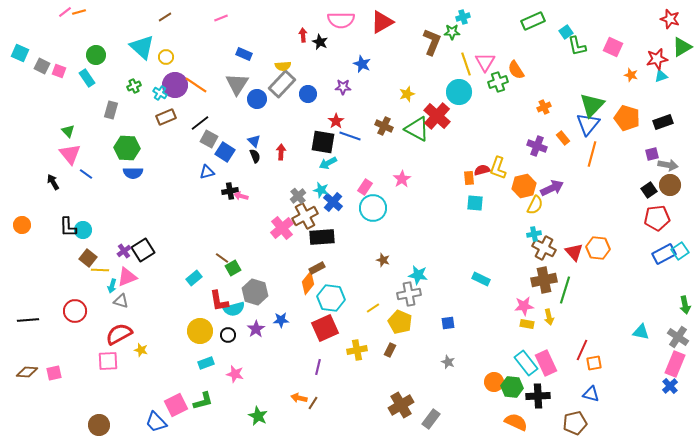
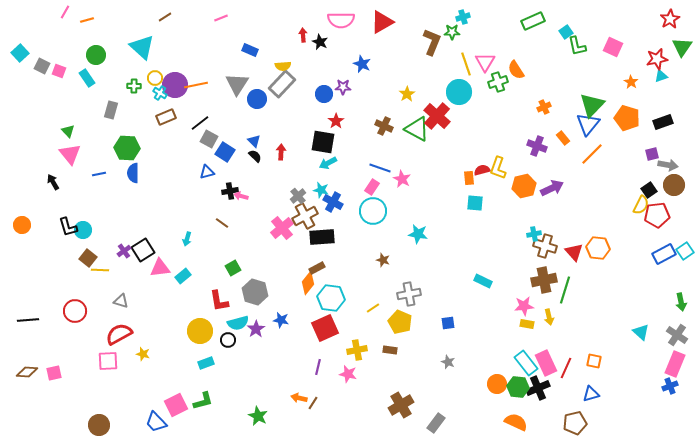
pink line at (65, 12): rotated 24 degrees counterclockwise
orange line at (79, 12): moved 8 px right, 8 px down
red star at (670, 19): rotated 24 degrees clockwise
green triangle at (682, 47): rotated 25 degrees counterclockwise
cyan square at (20, 53): rotated 24 degrees clockwise
blue rectangle at (244, 54): moved 6 px right, 4 px up
yellow circle at (166, 57): moved 11 px left, 21 px down
orange star at (631, 75): moved 7 px down; rotated 16 degrees clockwise
orange line at (196, 85): rotated 45 degrees counterclockwise
green cross at (134, 86): rotated 24 degrees clockwise
blue circle at (308, 94): moved 16 px right
yellow star at (407, 94): rotated 14 degrees counterclockwise
blue line at (350, 136): moved 30 px right, 32 px down
orange line at (592, 154): rotated 30 degrees clockwise
black semicircle at (255, 156): rotated 24 degrees counterclockwise
blue semicircle at (133, 173): rotated 90 degrees clockwise
blue line at (86, 174): moved 13 px right; rotated 48 degrees counterclockwise
pink star at (402, 179): rotated 12 degrees counterclockwise
brown circle at (670, 185): moved 4 px right
pink rectangle at (365, 187): moved 7 px right
blue cross at (333, 202): rotated 12 degrees counterclockwise
yellow semicircle at (535, 205): moved 106 px right
cyan circle at (373, 208): moved 3 px down
red pentagon at (657, 218): moved 3 px up
black L-shape at (68, 227): rotated 15 degrees counterclockwise
brown cross at (544, 248): moved 1 px right, 2 px up; rotated 10 degrees counterclockwise
cyan square at (680, 251): moved 5 px right
brown line at (222, 258): moved 35 px up
cyan star at (418, 275): moved 41 px up
pink triangle at (127, 277): moved 33 px right, 9 px up; rotated 15 degrees clockwise
cyan rectangle at (194, 278): moved 11 px left, 2 px up
cyan rectangle at (481, 279): moved 2 px right, 2 px down
cyan arrow at (112, 286): moved 75 px right, 47 px up
green arrow at (685, 305): moved 4 px left, 3 px up
cyan semicircle at (234, 309): moved 4 px right, 14 px down
blue star at (281, 320): rotated 14 degrees clockwise
cyan triangle at (641, 332): rotated 30 degrees clockwise
black circle at (228, 335): moved 5 px down
gray cross at (678, 337): moved 1 px left, 2 px up
yellow star at (141, 350): moved 2 px right, 4 px down
brown rectangle at (390, 350): rotated 72 degrees clockwise
red line at (582, 350): moved 16 px left, 18 px down
orange square at (594, 363): moved 2 px up; rotated 21 degrees clockwise
pink star at (235, 374): moved 113 px right
orange circle at (494, 382): moved 3 px right, 2 px down
blue cross at (670, 386): rotated 21 degrees clockwise
green hexagon at (512, 387): moved 6 px right
blue triangle at (591, 394): rotated 30 degrees counterclockwise
black cross at (538, 396): moved 8 px up; rotated 20 degrees counterclockwise
gray rectangle at (431, 419): moved 5 px right, 4 px down
